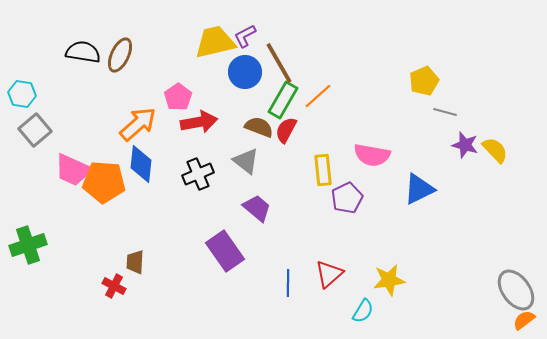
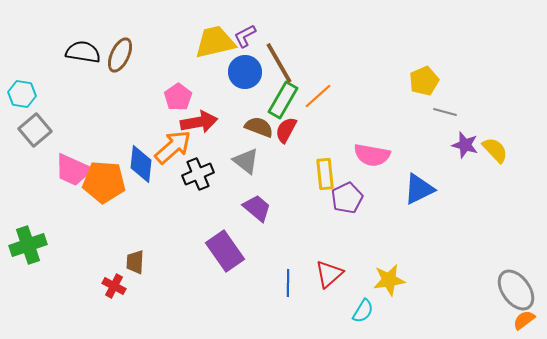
orange arrow: moved 35 px right, 23 px down
yellow rectangle: moved 2 px right, 4 px down
